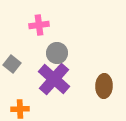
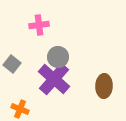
gray circle: moved 1 px right, 4 px down
orange cross: rotated 24 degrees clockwise
